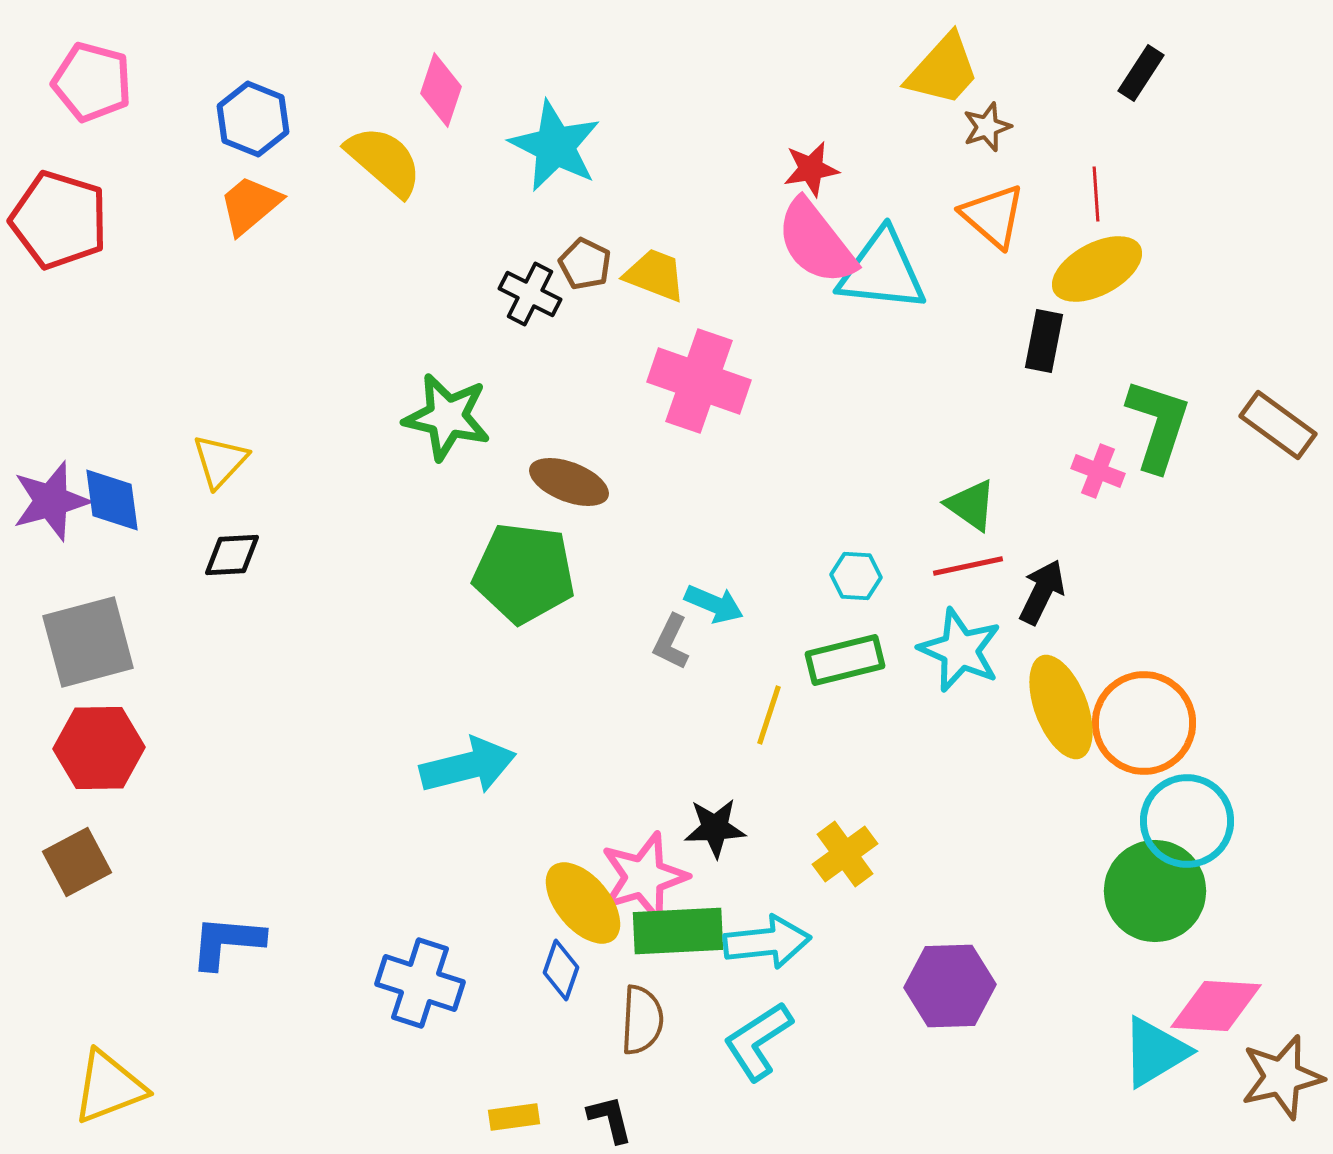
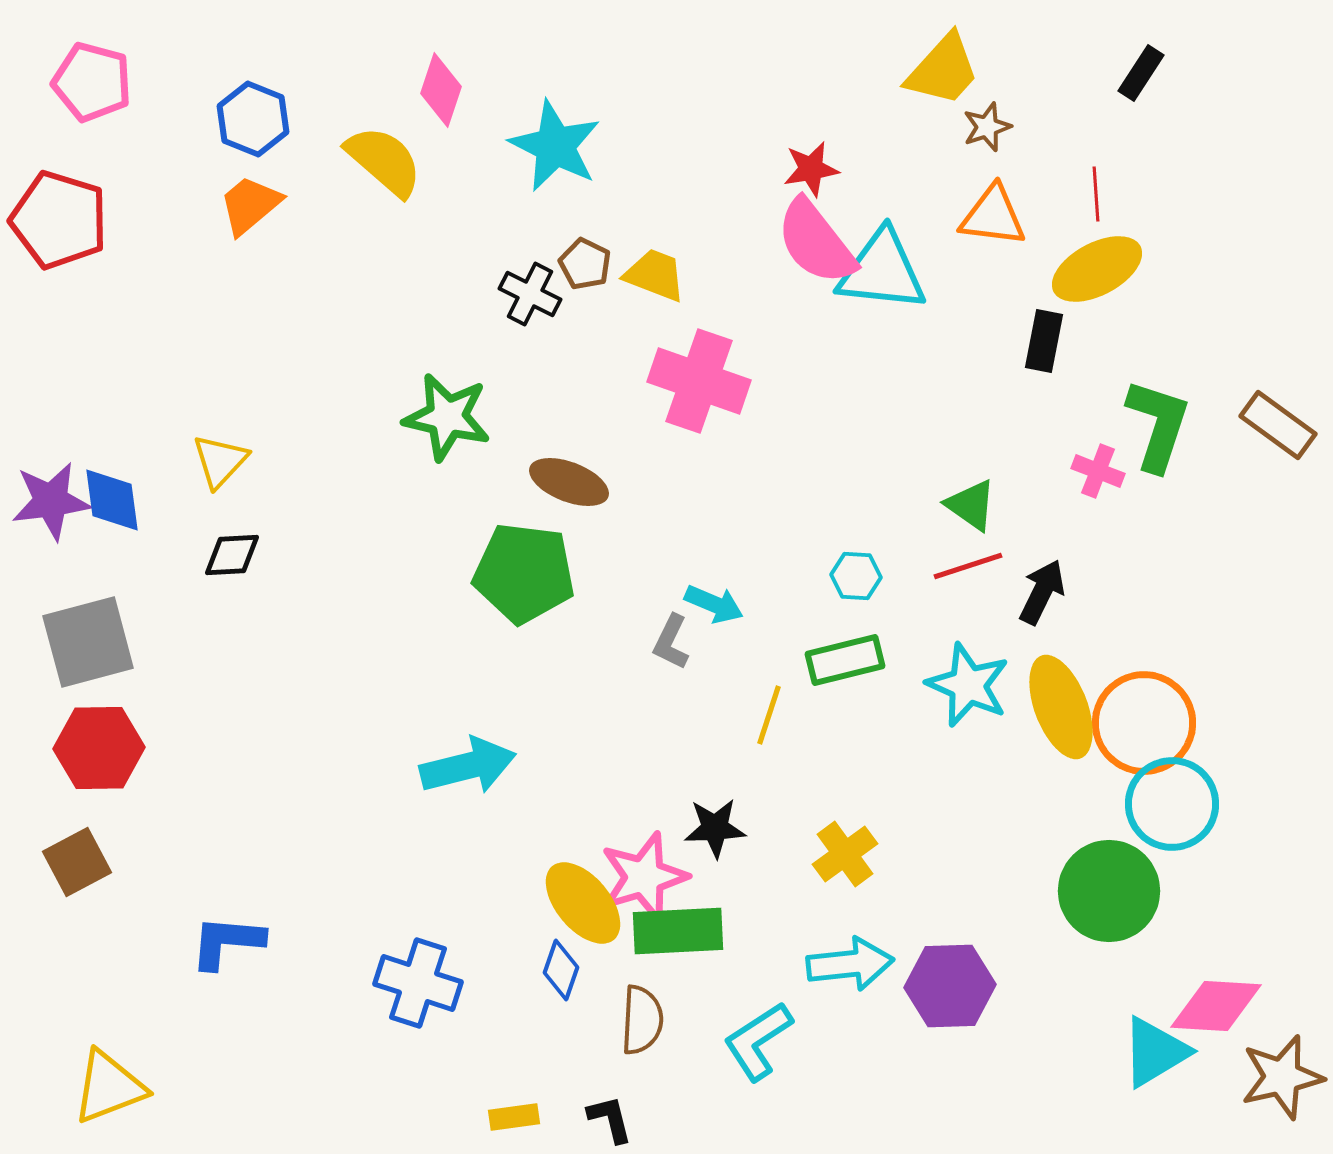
orange triangle at (993, 216): rotated 34 degrees counterclockwise
purple star at (51, 501): rotated 8 degrees clockwise
red line at (968, 566): rotated 6 degrees counterclockwise
cyan star at (960, 650): moved 8 px right, 35 px down
cyan circle at (1187, 821): moved 15 px left, 17 px up
green circle at (1155, 891): moved 46 px left
cyan arrow at (767, 942): moved 83 px right, 22 px down
blue cross at (420, 983): moved 2 px left
